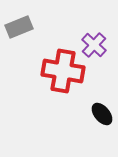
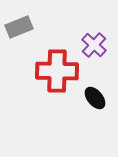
red cross: moved 6 px left; rotated 9 degrees counterclockwise
black ellipse: moved 7 px left, 16 px up
